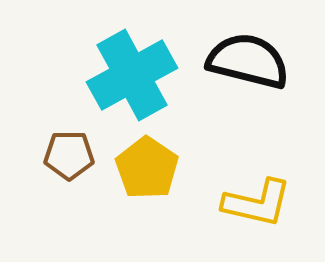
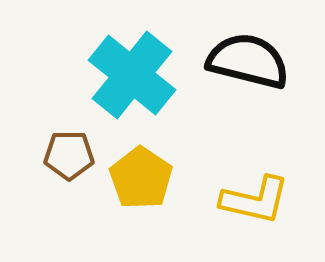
cyan cross: rotated 22 degrees counterclockwise
yellow pentagon: moved 6 px left, 10 px down
yellow L-shape: moved 2 px left, 3 px up
